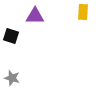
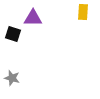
purple triangle: moved 2 px left, 2 px down
black square: moved 2 px right, 2 px up
